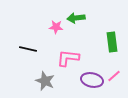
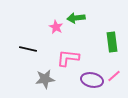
pink star: rotated 24 degrees clockwise
gray star: moved 2 px up; rotated 30 degrees counterclockwise
